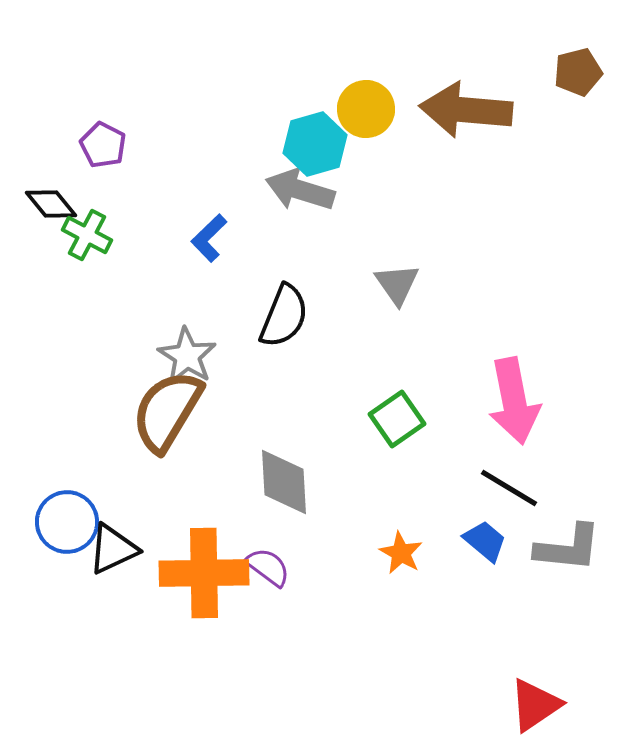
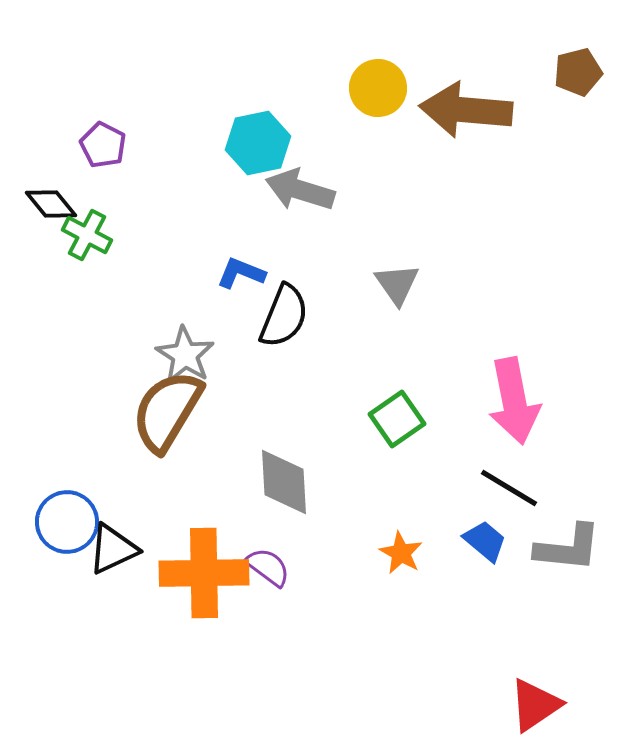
yellow circle: moved 12 px right, 21 px up
cyan hexagon: moved 57 px left, 1 px up; rotated 4 degrees clockwise
blue L-shape: moved 32 px right, 35 px down; rotated 66 degrees clockwise
gray star: moved 2 px left, 1 px up
